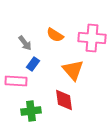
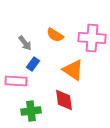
orange triangle: rotated 15 degrees counterclockwise
